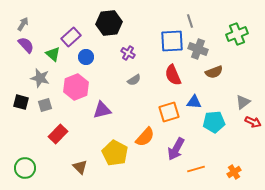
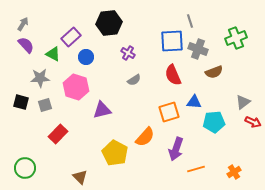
green cross: moved 1 px left, 4 px down
green triangle: rotated 14 degrees counterclockwise
gray star: rotated 18 degrees counterclockwise
pink hexagon: rotated 20 degrees counterclockwise
purple arrow: rotated 10 degrees counterclockwise
brown triangle: moved 10 px down
